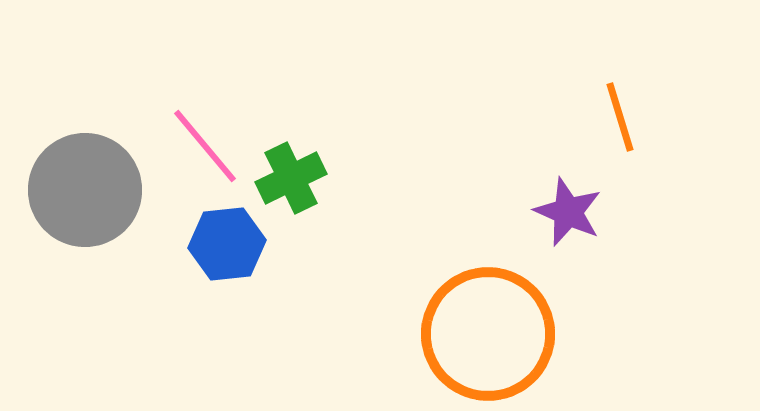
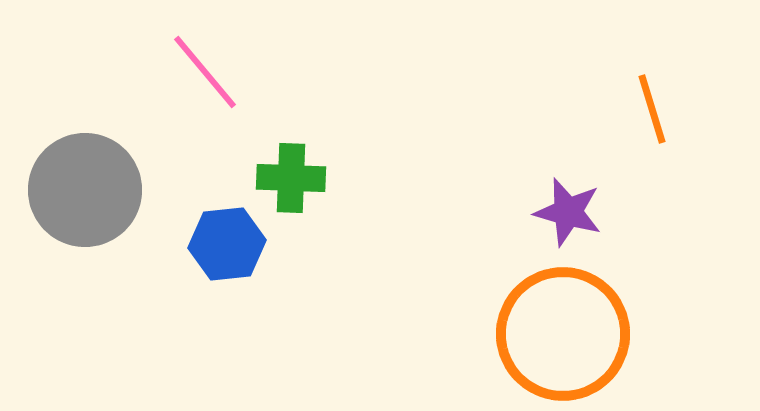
orange line: moved 32 px right, 8 px up
pink line: moved 74 px up
green cross: rotated 28 degrees clockwise
purple star: rotated 8 degrees counterclockwise
orange circle: moved 75 px right
